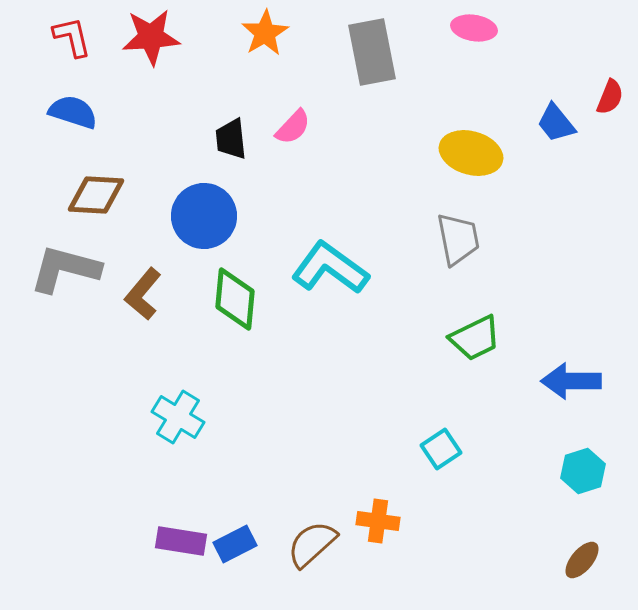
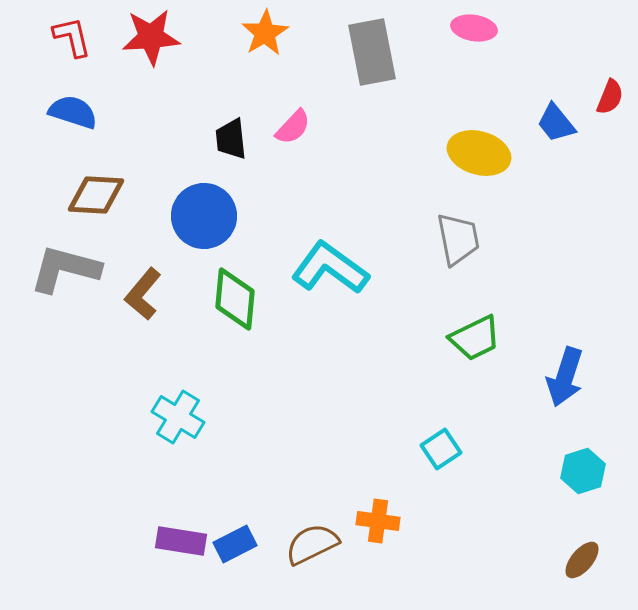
yellow ellipse: moved 8 px right
blue arrow: moved 6 px left, 4 px up; rotated 72 degrees counterclockwise
brown semicircle: rotated 16 degrees clockwise
